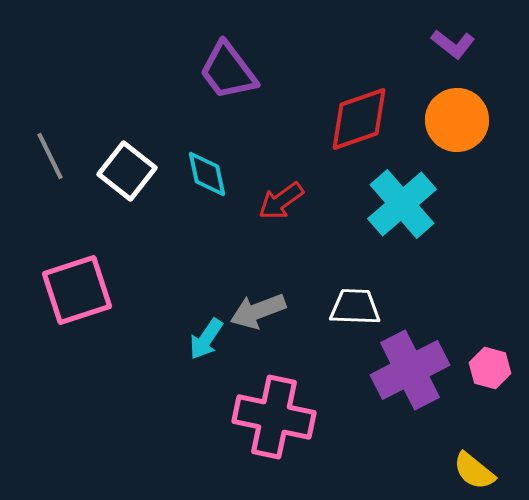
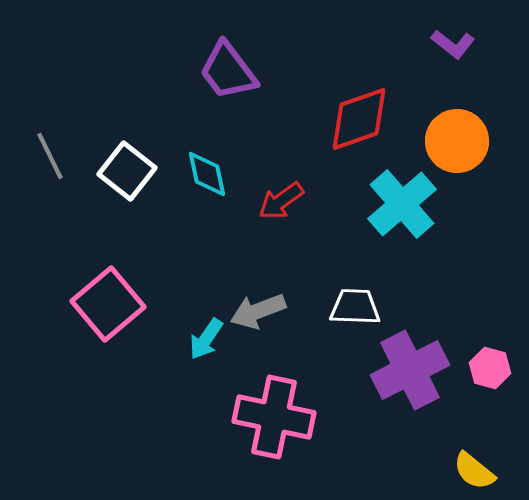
orange circle: moved 21 px down
pink square: moved 31 px right, 14 px down; rotated 22 degrees counterclockwise
